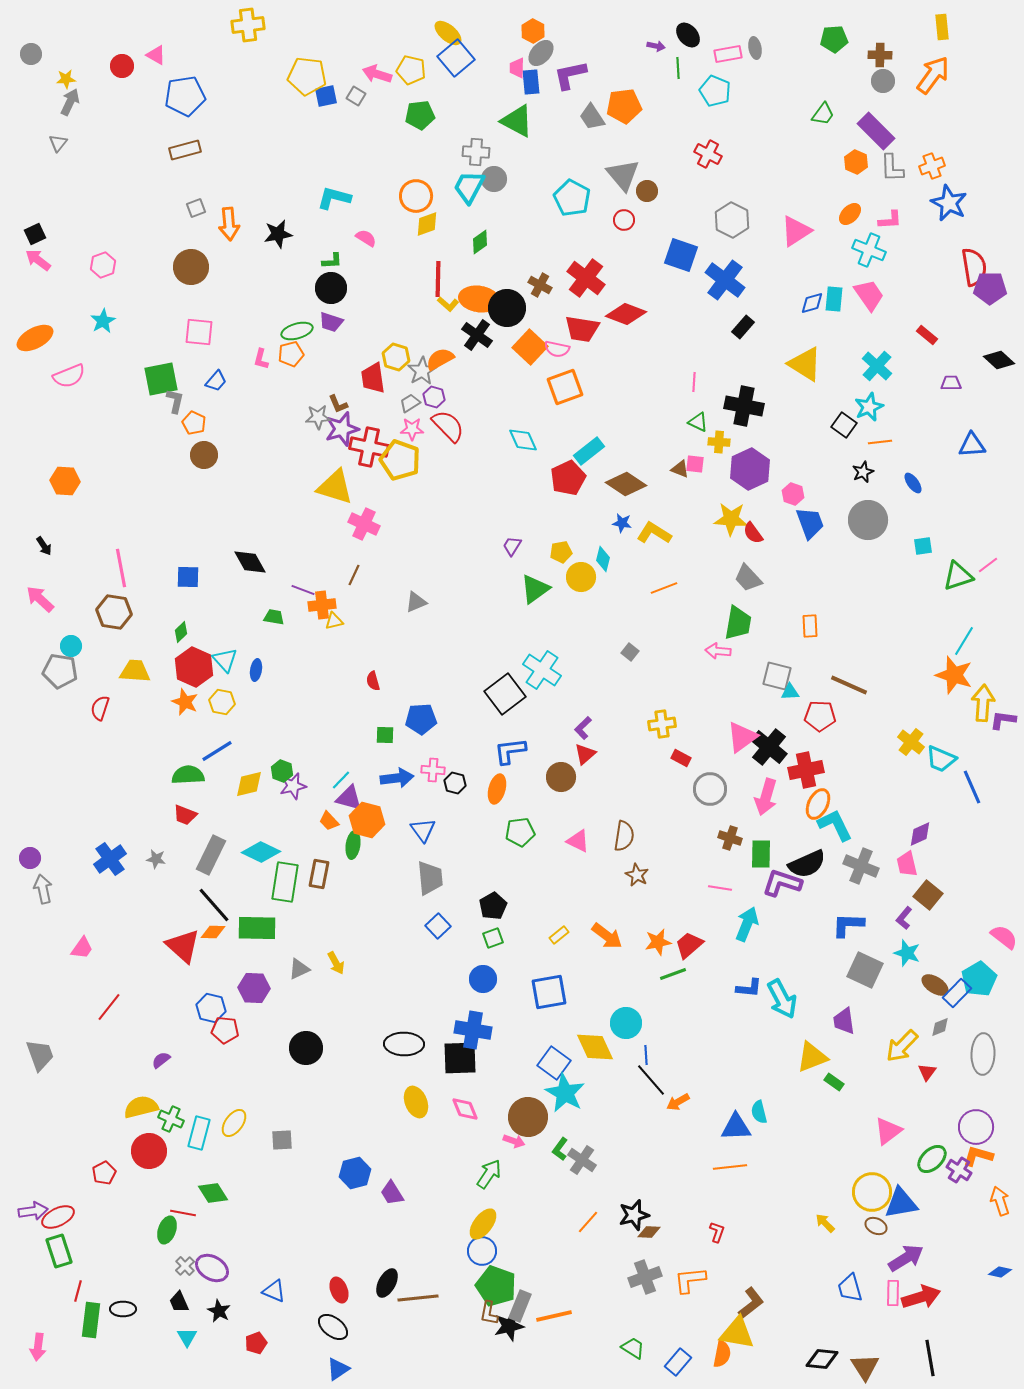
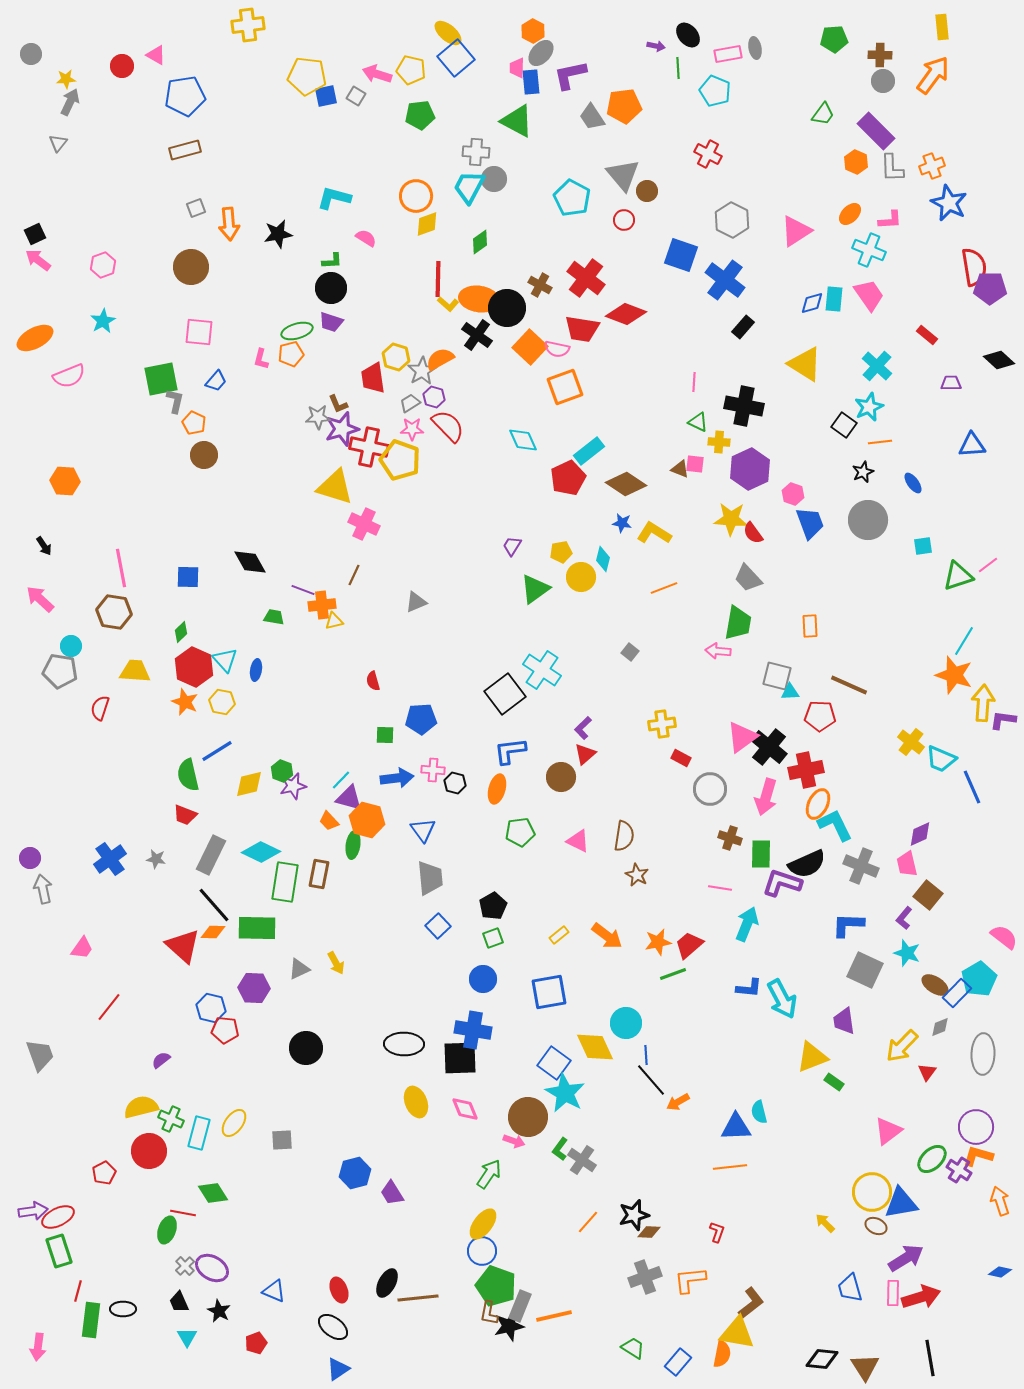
green semicircle at (188, 775): rotated 100 degrees counterclockwise
